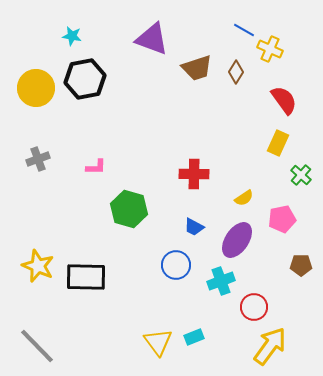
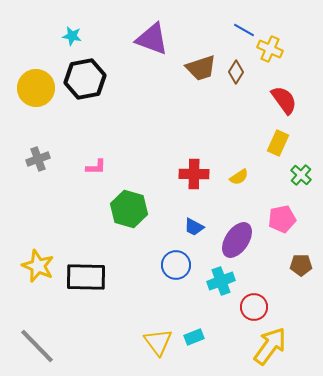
brown trapezoid: moved 4 px right
yellow semicircle: moved 5 px left, 21 px up
